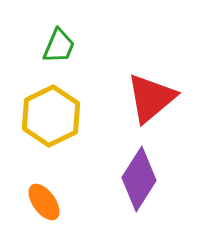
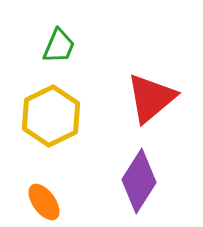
purple diamond: moved 2 px down
